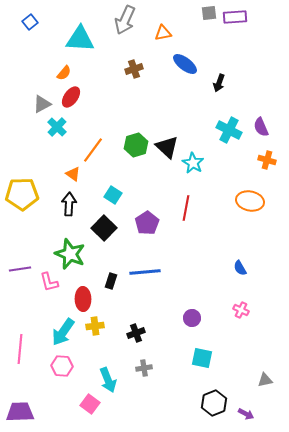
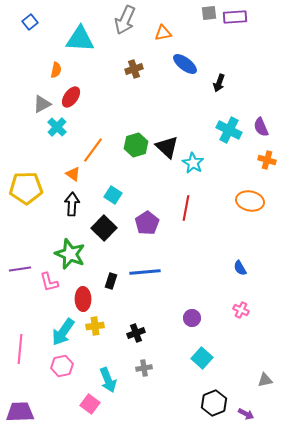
orange semicircle at (64, 73): moved 8 px left, 3 px up; rotated 28 degrees counterclockwise
yellow pentagon at (22, 194): moved 4 px right, 6 px up
black arrow at (69, 204): moved 3 px right
cyan square at (202, 358): rotated 30 degrees clockwise
pink hexagon at (62, 366): rotated 15 degrees counterclockwise
